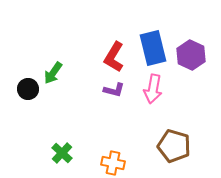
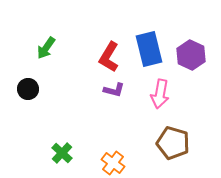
blue rectangle: moved 4 px left, 1 px down
red L-shape: moved 5 px left
green arrow: moved 7 px left, 25 px up
pink arrow: moved 7 px right, 5 px down
brown pentagon: moved 1 px left, 3 px up
orange cross: rotated 25 degrees clockwise
